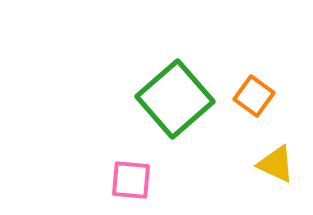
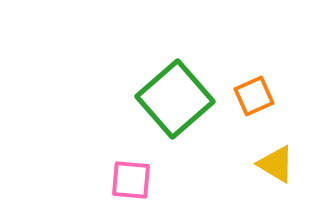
orange square: rotated 30 degrees clockwise
yellow triangle: rotated 6 degrees clockwise
